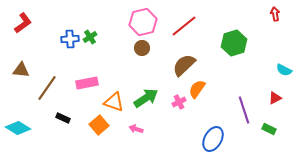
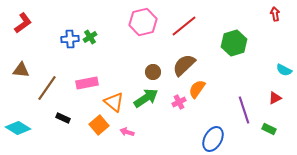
brown circle: moved 11 px right, 24 px down
orange triangle: rotated 20 degrees clockwise
pink arrow: moved 9 px left, 3 px down
